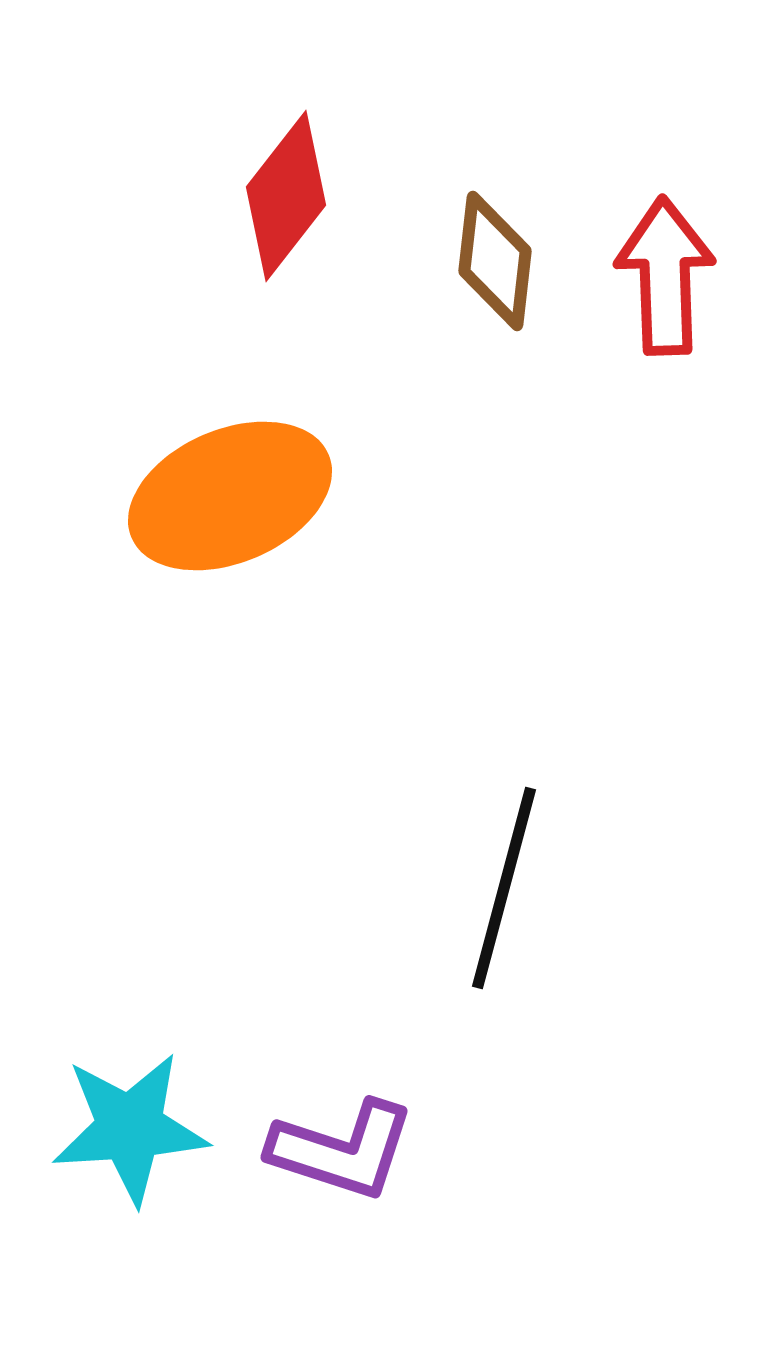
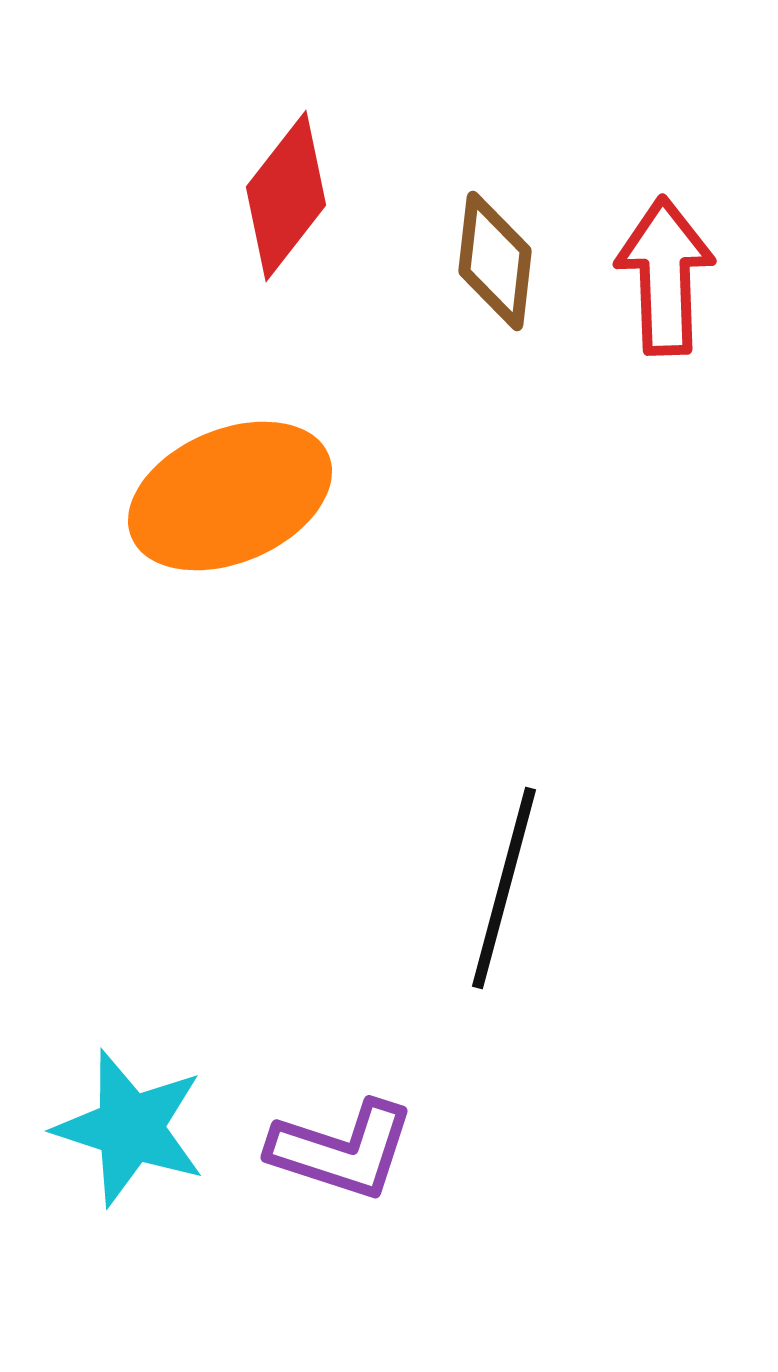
cyan star: rotated 22 degrees clockwise
